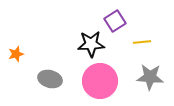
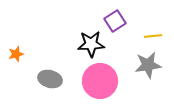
yellow line: moved 11 px right, 6 px up
gray star: moved 2 px left, 12 px up; rotated 12 degrees counterclockwise
